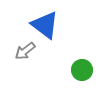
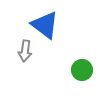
gray arrow: rotated 45 degrees counterclockwise
